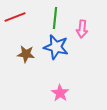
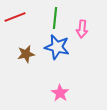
blue star: moved 1 px right
brown star: rotated 18 degrees counterclockwise
